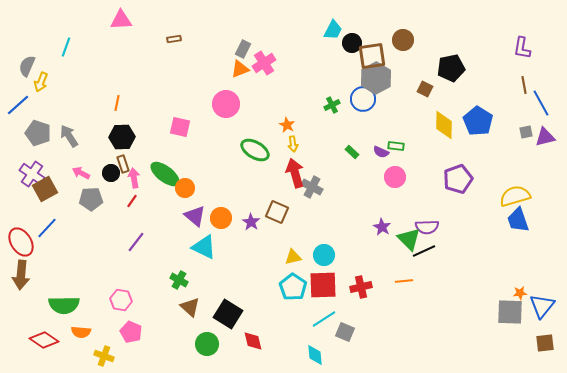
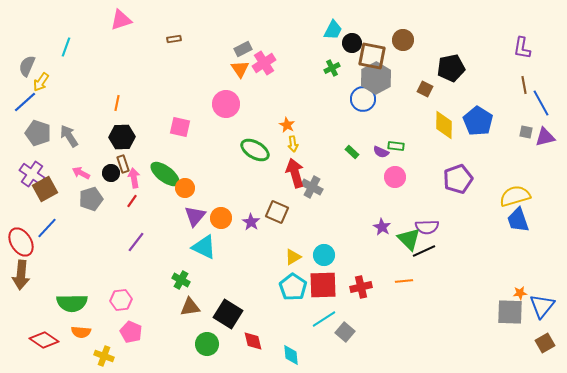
pink triangle at (121, 20): rotated 15 degrees counterclockwise
gray rectangle at (243, 49): rotated 36 degrees clockwise
brown square at (372, 56): rotated 20 degrees clockwise
orange triangle at (240, 69): rotated 42 degrees counterclockwise
yellow arrow at (41, 82): rotated 12 degrees clockwise
blue line at (18, 105): moved 7 px right, 3 px up
green cross at (332, 105): moved 37 px up
gray square at (526, 132): rotated 24 degrees clockwise
gray pentagon at (91, 199): rotated 15 degrees counterclockwise
purple triangle at (195, 216): rotated 30 degrees clockwise
yellow triangle at (293, 257): rotated 18 degrees counterclockwise
green cross at (179, 280): moved 2 px right
pink hexagon at (121, 300): rotated 15 degrees counterclockwise
green semicircle at (64, 305): moved 8 px right, 2 px up
brown triangle at (190, 307): rotated 50 degrees counterclockwise
gray square at (345, 332): rotated 18 degrees clockwise
brown square at (545, 343): rotated 24 degrees counterclockwise
cyan diamond at (315, 355): moved 24 px left
